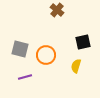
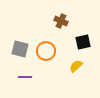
brown cross: moved 4 px right, 11 px down; rotated 16 degrees counterclockwise
orange circle: moved 4 px up
yellow semicircle: rotated 32 degrees clockwise
purple line: rotated 16 degrees clockwise
